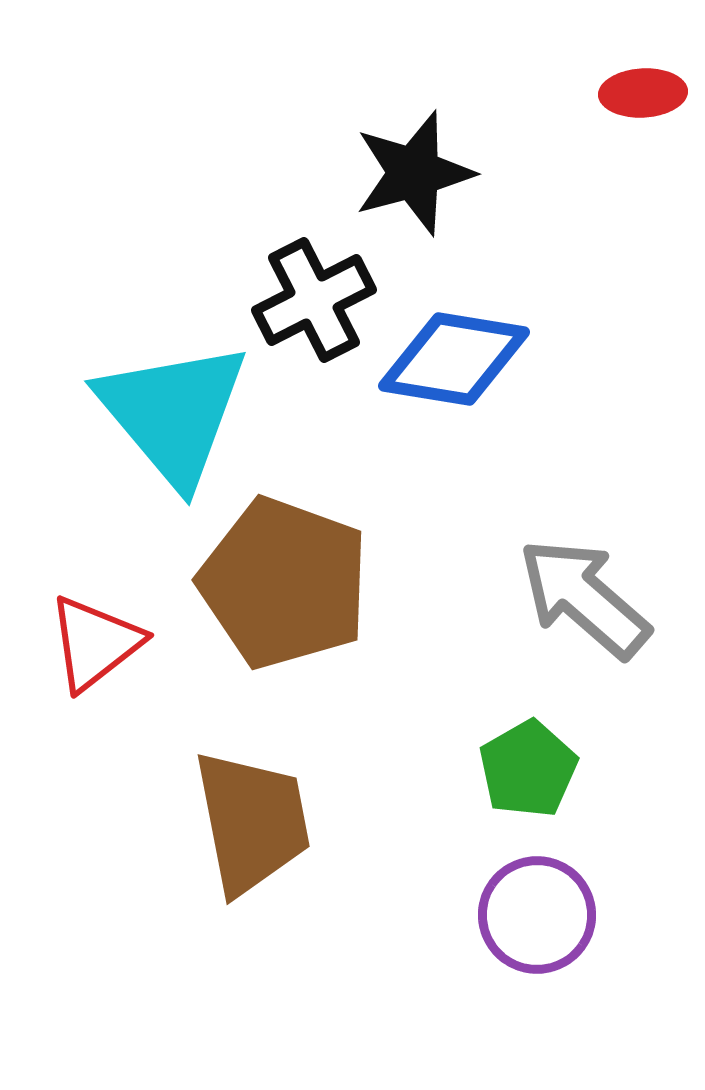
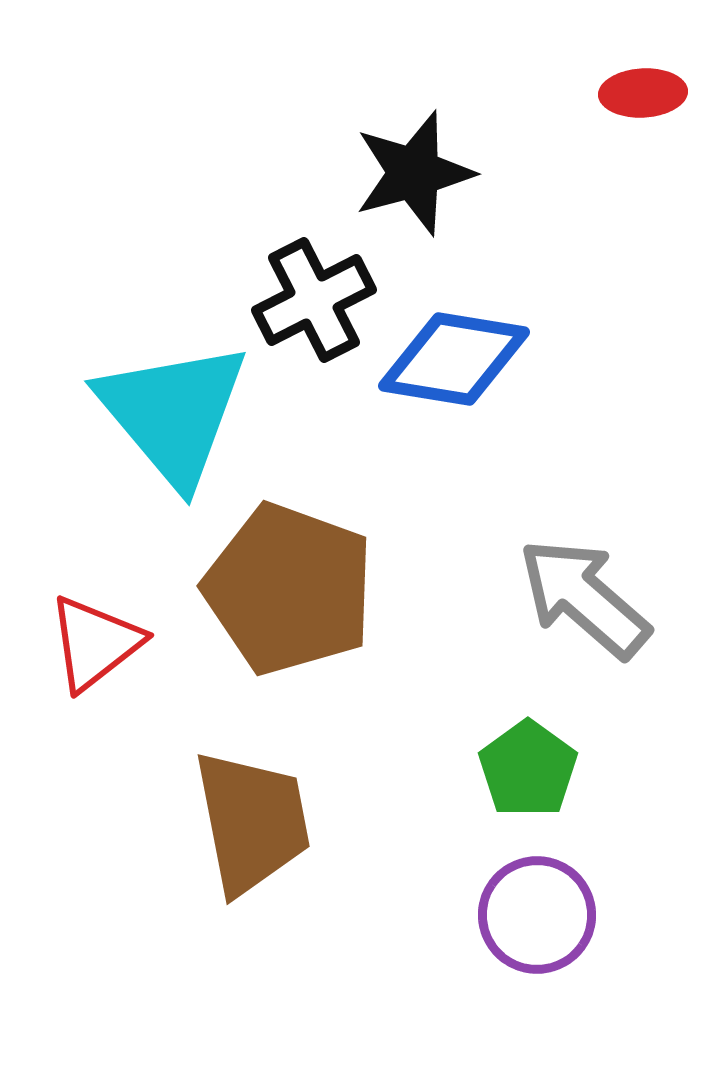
brown pentagon: moved 5 px right, 6 px down
green pentagon: rotated 6 degrees counterclockwise
